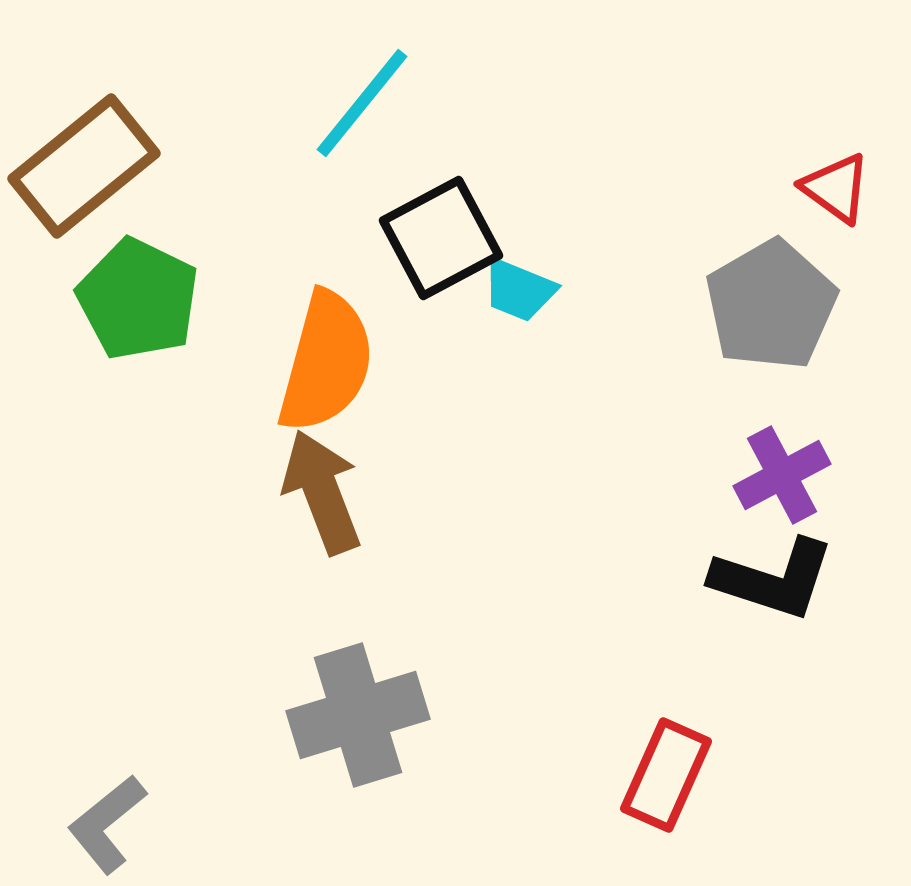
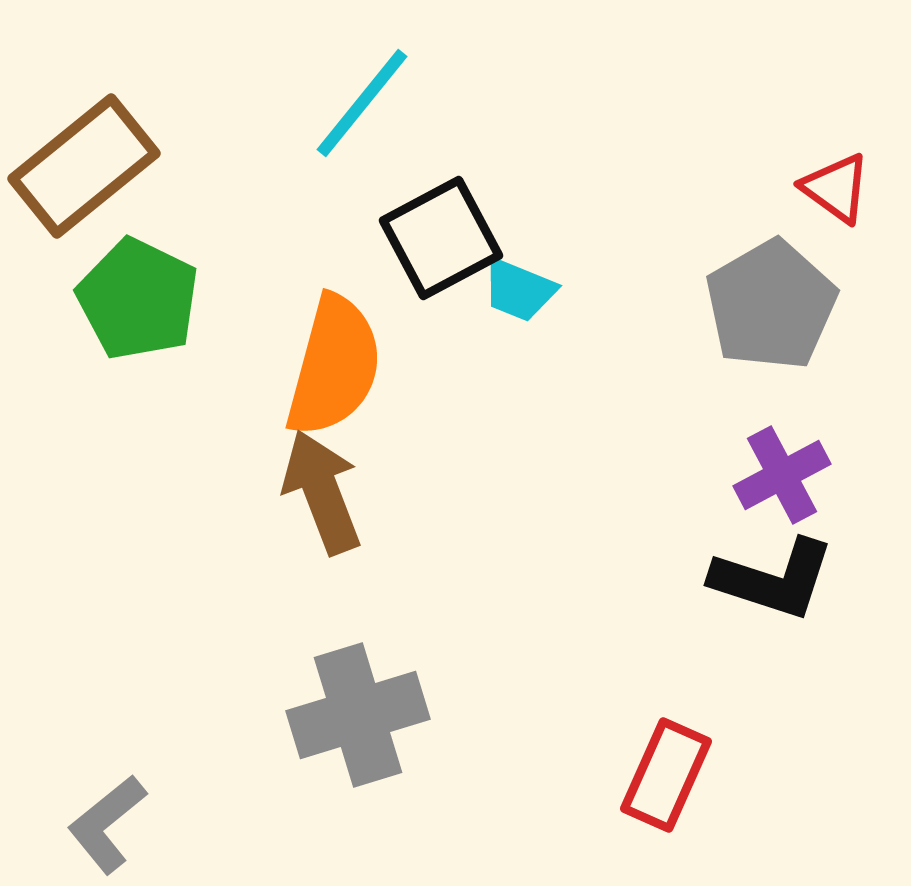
orange semicircle: moved 8 px right, 4 px down
